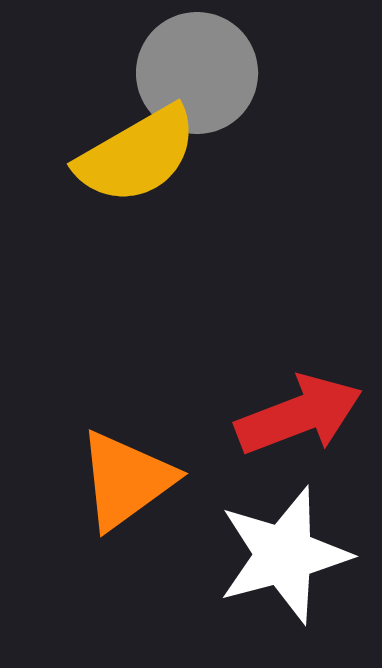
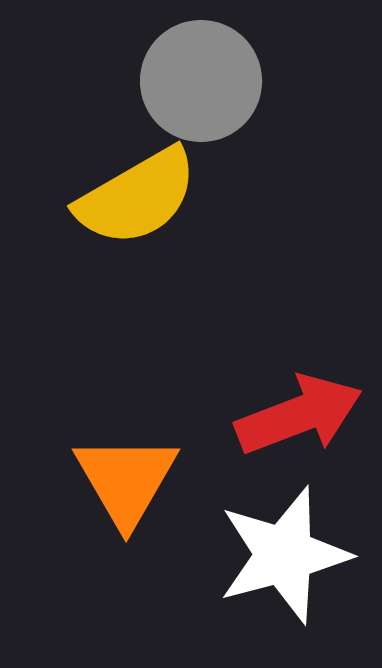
gray circle: moved 4 px right, 8 px down
yellow semicircle: moved 42 px down
orange triangle: rotated 24 degrees counterclockwise
